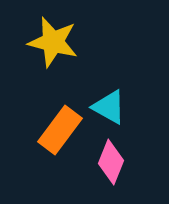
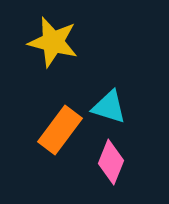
cyan triangle: rotated 12 degrees counterclockwise
